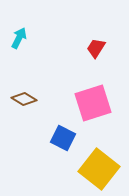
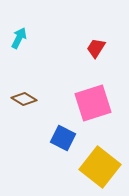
yellow square: moved 1 px right, 2 px up
